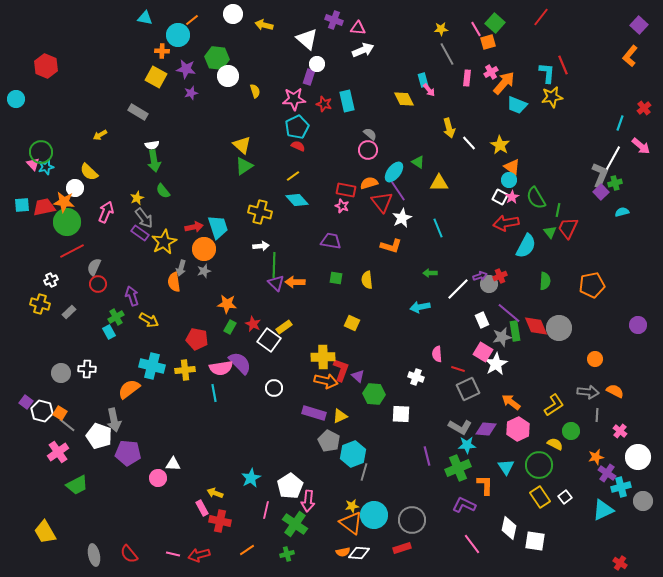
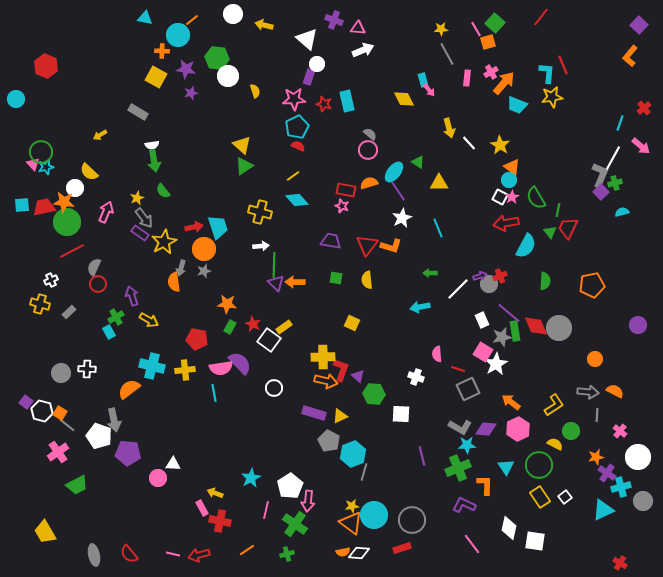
red triangle at (382, 202): moved 15 px left, 43 px down; rotated 15 degrees clockwise
purple line at (427, 456): moved 5 px left
